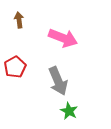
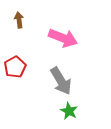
gray arrow: moved 3 px right; rotated 8 degrees counterclockwise
